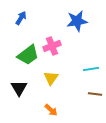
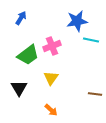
cyan line: moved 29 px up; rotated 21 degrees clockwise
